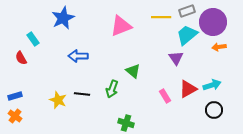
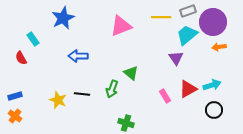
gray rectangle: moved 1 px right
green triangle: moved 2 px left, 2 px down
